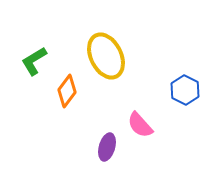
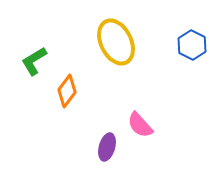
yellow ellipse: moved 10 px right, 14 px up
blue hexagon: moved 7 px right, 45 px up
